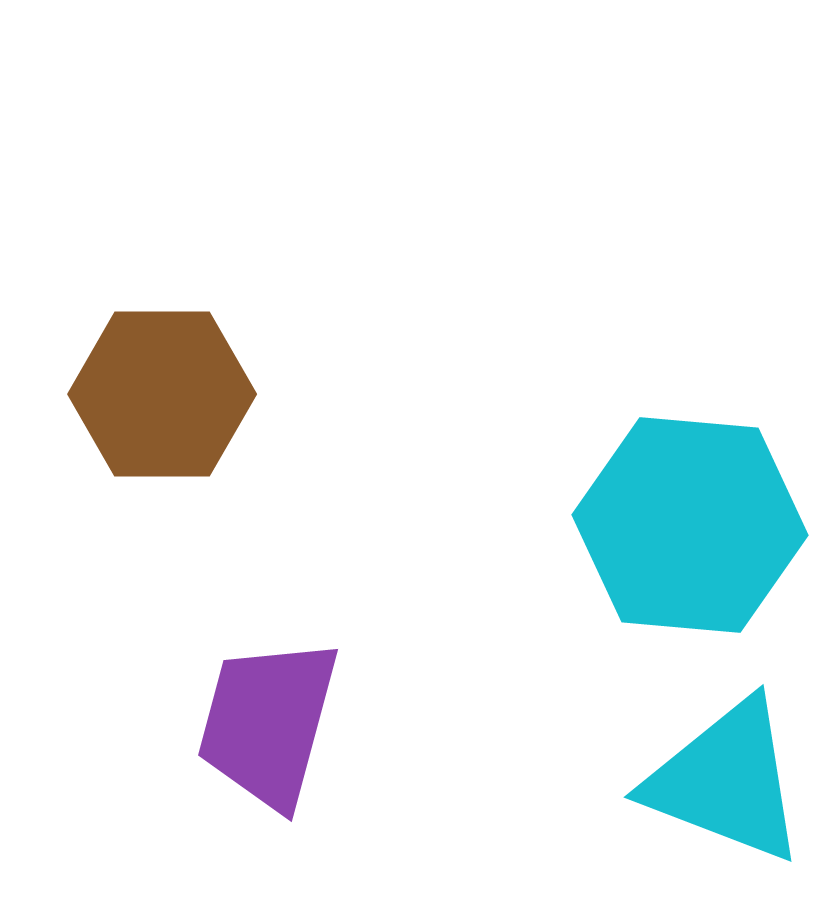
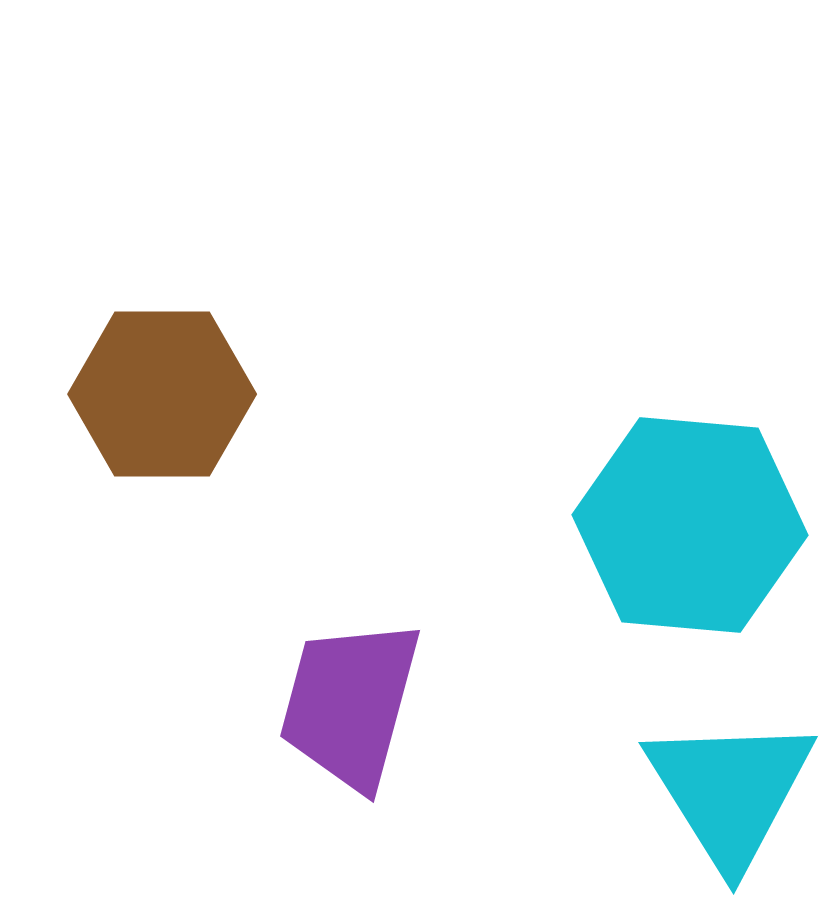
purple trapezoid: moved 82 px right, 19 px up
cyan triangle: moved 4 px right, 10 px down; rotated 37 degrees clockwise
